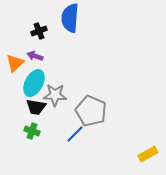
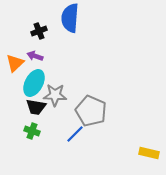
yellow rectangle: moved 1 px right, 1 px up; rotated 42 degrees clockwise
